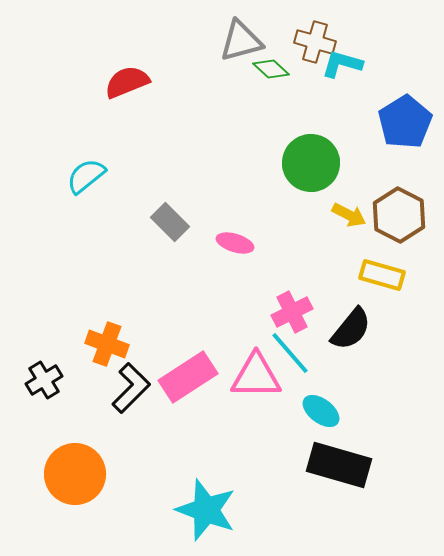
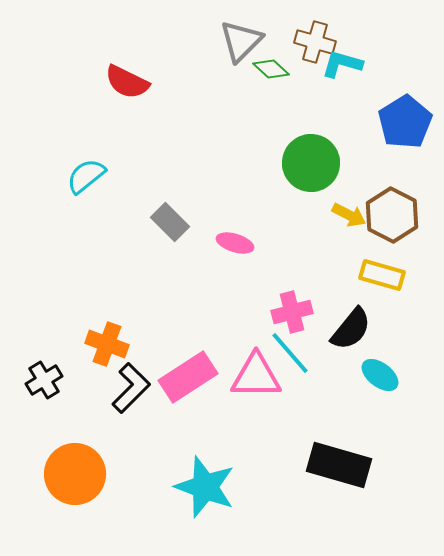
gray triangle: rotated 30 degrees counterclockwise
red semicircle: rotated 132 degrees counterclockwise
brown hexagon: moved 7 px left
pink cross: rotated 12 degrees clockwise
cyan ellipse: moved 59 px right, 36 px up
cyan star: moved 1 px left, 23 px up
